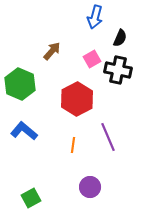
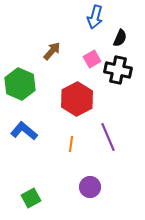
orange line: moved 2 px left, 1 px up
